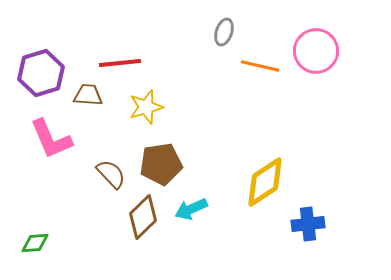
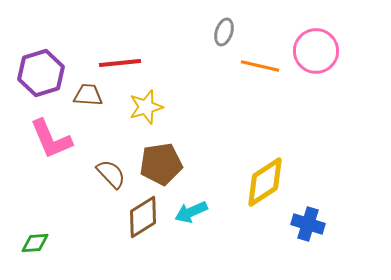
cyan arrow: moved 3 px down
brown diamond: rotated 12 degrees clockwise
blue cross: rotated 24 degrees clockwise
